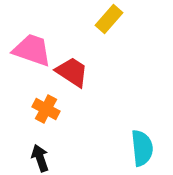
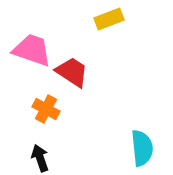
yellow rectangle: rotated 28 degrees clockwise
